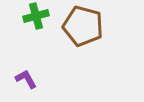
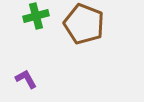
brown pentagon: moved 1 px right, 2 px up; rotated 6 degrees clockwise
